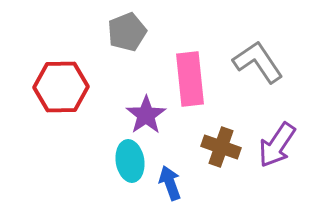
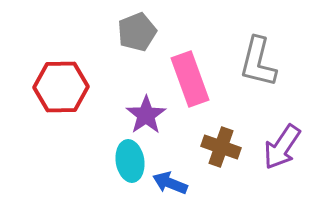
gray pentagon: moved 10 px right
gray L-shape: rotated 132 degrees counterclockwise
pink rectangle: rotated 14 degrees counterclockwise
purple arrow: moved 5 px right, 2 px down
blue arrow: rotated 48 degrees counterclockwise
